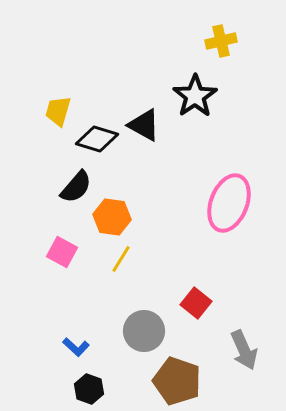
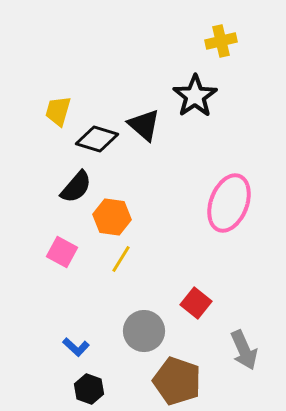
black triangle: rotated 12 degrees clockwise
